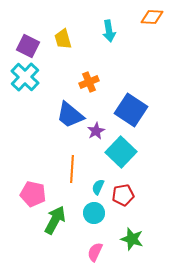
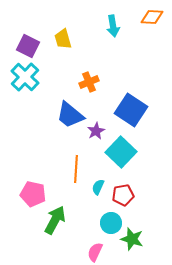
cyan arrow: moved 4 px right, 5 px up
orange line: moved 4 px right
cyan circle: moved 17 px right, 10 px down
